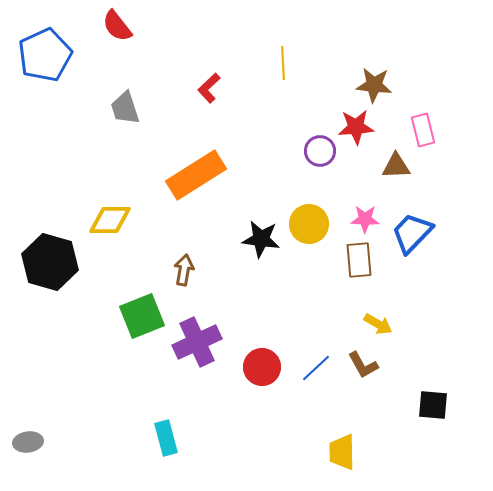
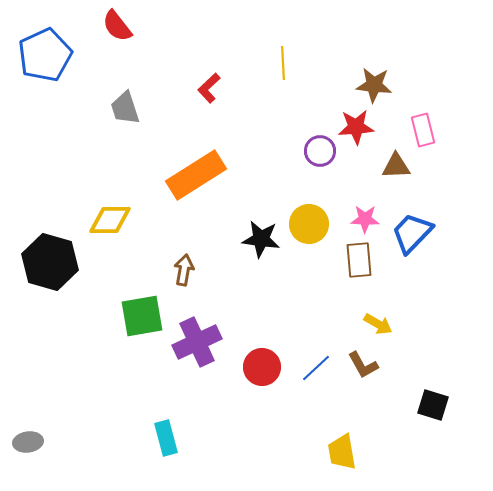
green square: rotated 12 degrees clockwise
black square: rotated 12 degrees clockwise
yellow trapezoid: rotated 9 degrees counterclockwise
